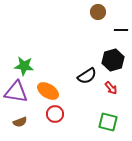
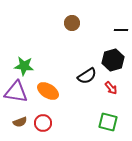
brown circle: moved 26 px left, 11 px down
red circle: moved 12 px left, 9 px down
